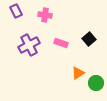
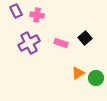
pink cross: moved 8 px left
black square: moved 4 px left, 1 px up
purple cross: moved 2 px up
green circle: moved 5 px up
